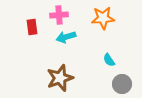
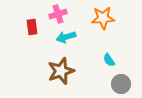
pink cross: moved 1 px left, 1 px up; rotated 12 degrees counterclockwise
brown star: moved 1 px right, 7 px up
gray circle: moved 1 px left
